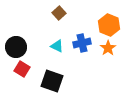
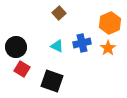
orange hexagon: moved 1 px right, 2 px up; rotated 15 degrees clockwise
